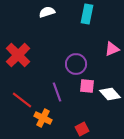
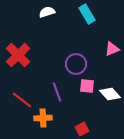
cyan rectangle: rotated 42 degrees counterclockwise
orange cross: rotated 30 degrees counterclockwise
